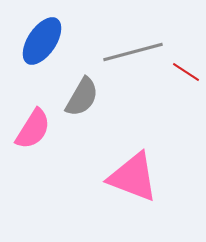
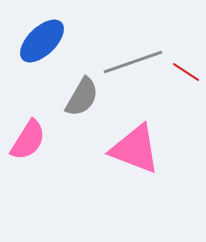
blue ellipse: rotated 12 degrees clockwise
gray line: moved 10 px down; rotated 4 degrees counterclockwise
pink semicircle: moved 5 px left, 11 px down
pink triangle: moved 2 px right, 28 px up
